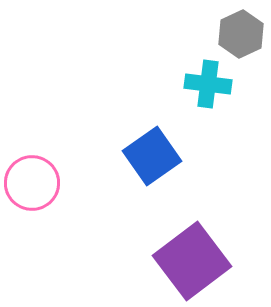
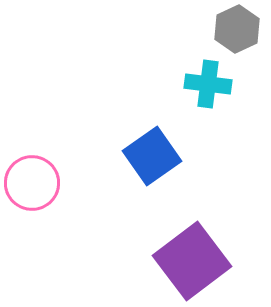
gray hexagon: moved 4 px left, 5 px up
